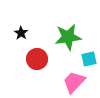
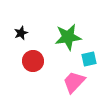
black star: rotated 16 degrees clockwise
red circle: moved 4 px left, 2 px down
